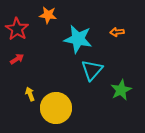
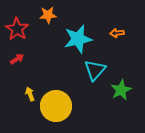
orange star: rotated 12 degrees counterclockwise
orange arrow: moved 1 px down
cyan star: rotated 24 degrees counterclockwise
cyan triangle: moved 3 px right
yellow circle: moved 2 px up
